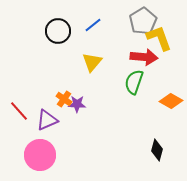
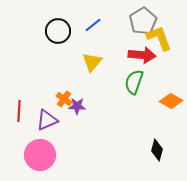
red arrow: moved 2 px left, 2 px up
purple star: moved 2 px down
red line: rotated 45 degrees clockwise
